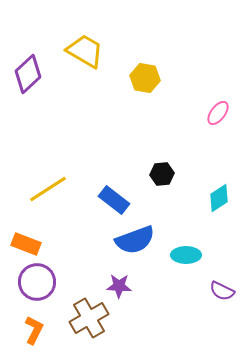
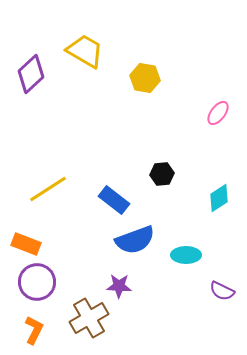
purple diamond: moved 3 px right
